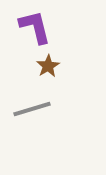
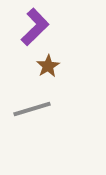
purple L-shape: rotated 60 degrees clockwise
